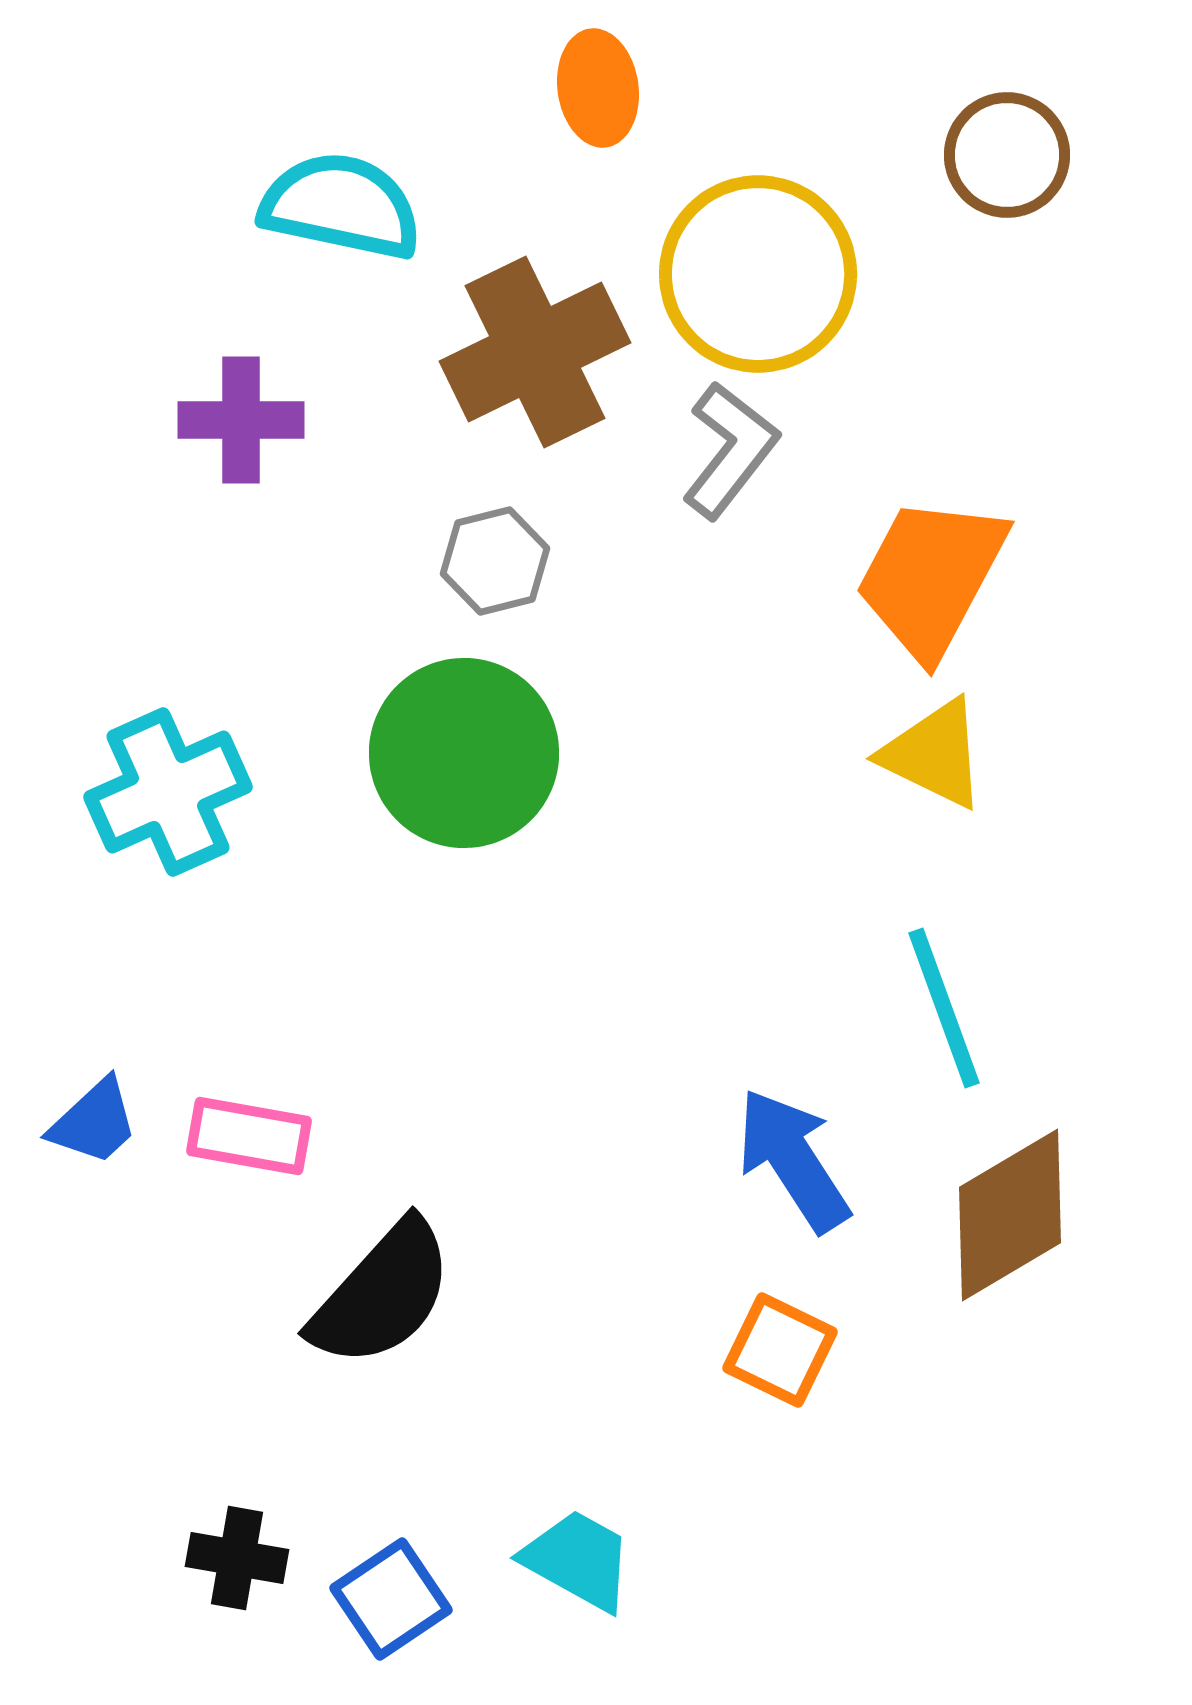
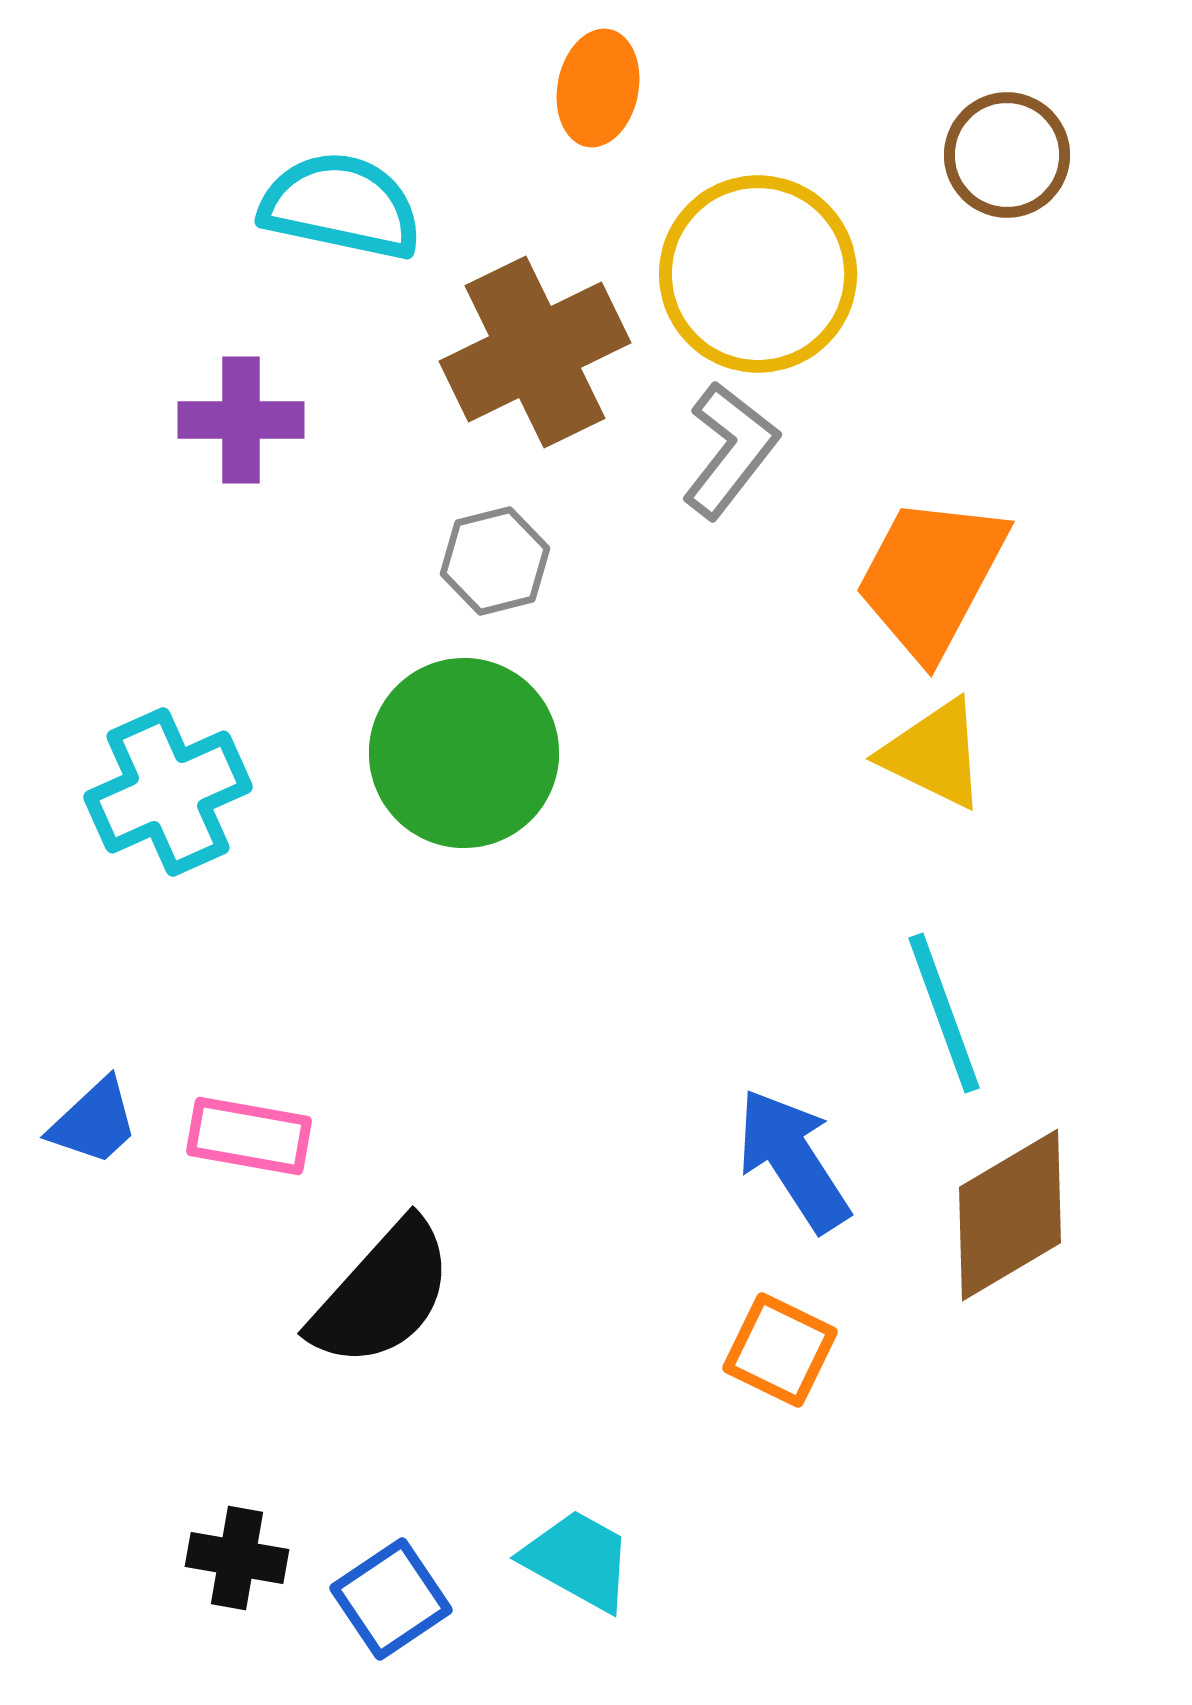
orange ellipse: rotated 19 degrees clockwise
cyan line: moved 5 px down
